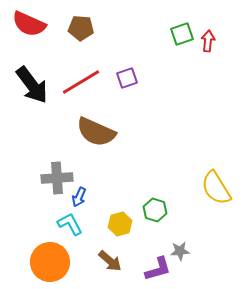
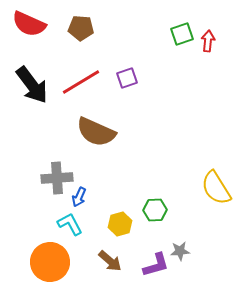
green hexagon: rotated 20 degrees counterclockwise
purple L-shape: moved 2 px left, 4 px up
